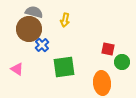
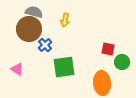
blue cross: moved 3 px right
